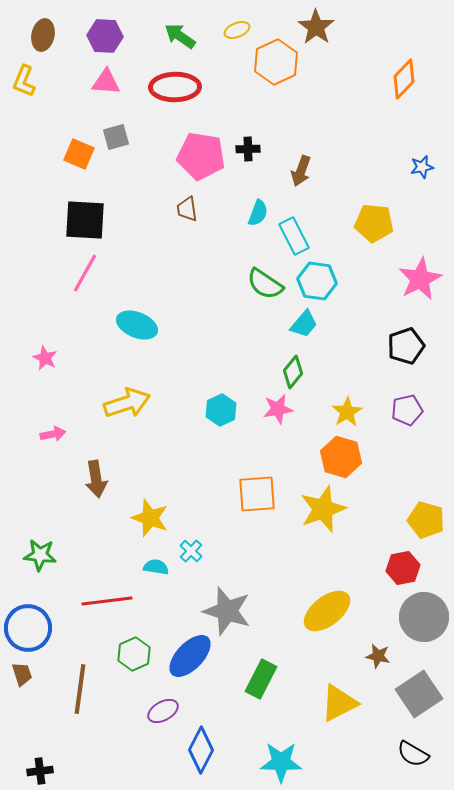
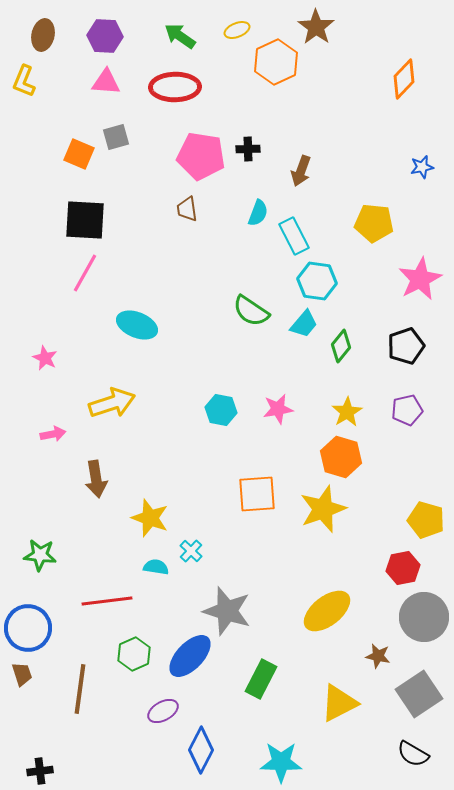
green semicircle at (265, 284): moved 14 px left, 27 px down
green diamond at (293, 372): moved 48 px right, 26 px up
yellow arrow at (127, 403): moved 15 px left
cyan hexagon at (221, 410): rotated 24 degrees counterclockwise
